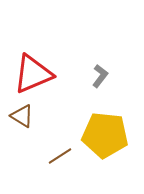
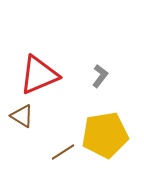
red triangle: moved 6 px right, 1 px down
yellow pentagon: rotated 15 degrees counterclockwise
brown line: moved 3 px right, 4 px up
